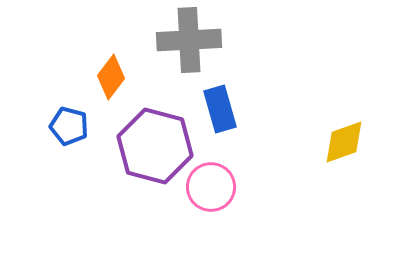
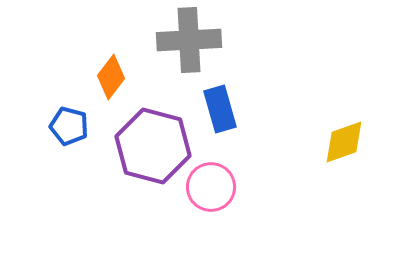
purple hexagon: moved 2 px left
